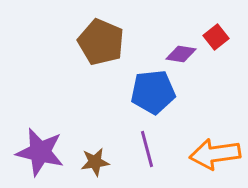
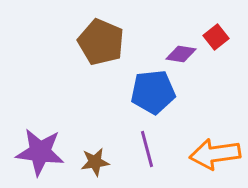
purple star: rotated 6 degrees counterclockwise
